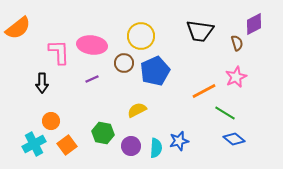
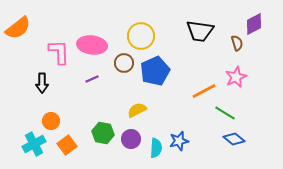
purple circle: moved 7 px up
